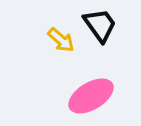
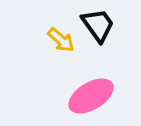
black trapezoid: moved 2 px left
